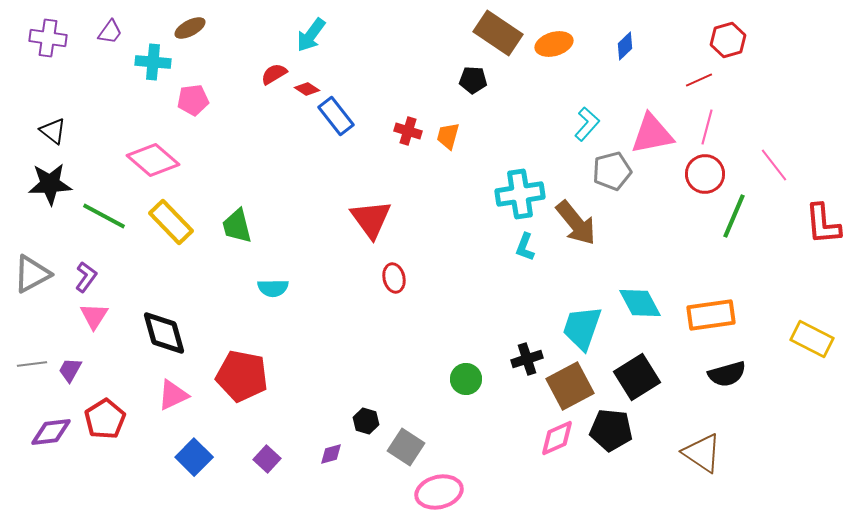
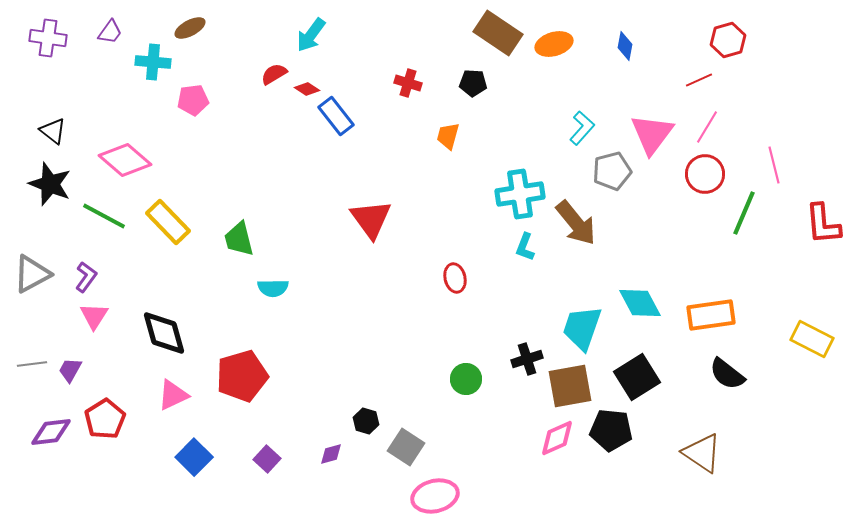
blue diamond at (625, 46): rotated 36 degrees counterclockwise
black pentagon at (473, 80): moved 3 px down
cyan L-shape at (587, 124): moved 5 px left, 4 px down
pink line at (707, 127): rotated 16 degrees clockwise
red cross at (408, 131): moved 48 px up
pink triangle at (652, 134): rotated 42 degrees counterclockwise
pink diamond at (153, 160): moved 28 px left
pink line at (774, 165): rotated 24 degrees clockwise
black star at (50, 184): rotated 24 degrees clockwise
green line at (734, 216): moved 10 px right, 3 px up
yellow rectangle at (171, 222): moved 3 px left
green trapezoid at (237, 226): moved 2 px right, 13 px down
red ellipse at (394, 278): moved 61 px right
black semicircle at (727, 374): rotated 54 degrees clockwise
red pentagon at (242, 376): rotated 27 degrees counterclockwise
brown square at (570, 386): rotated 18 degrees clockwise
pink ellipse at (439, 492): moved 4 px left, 4 px down
